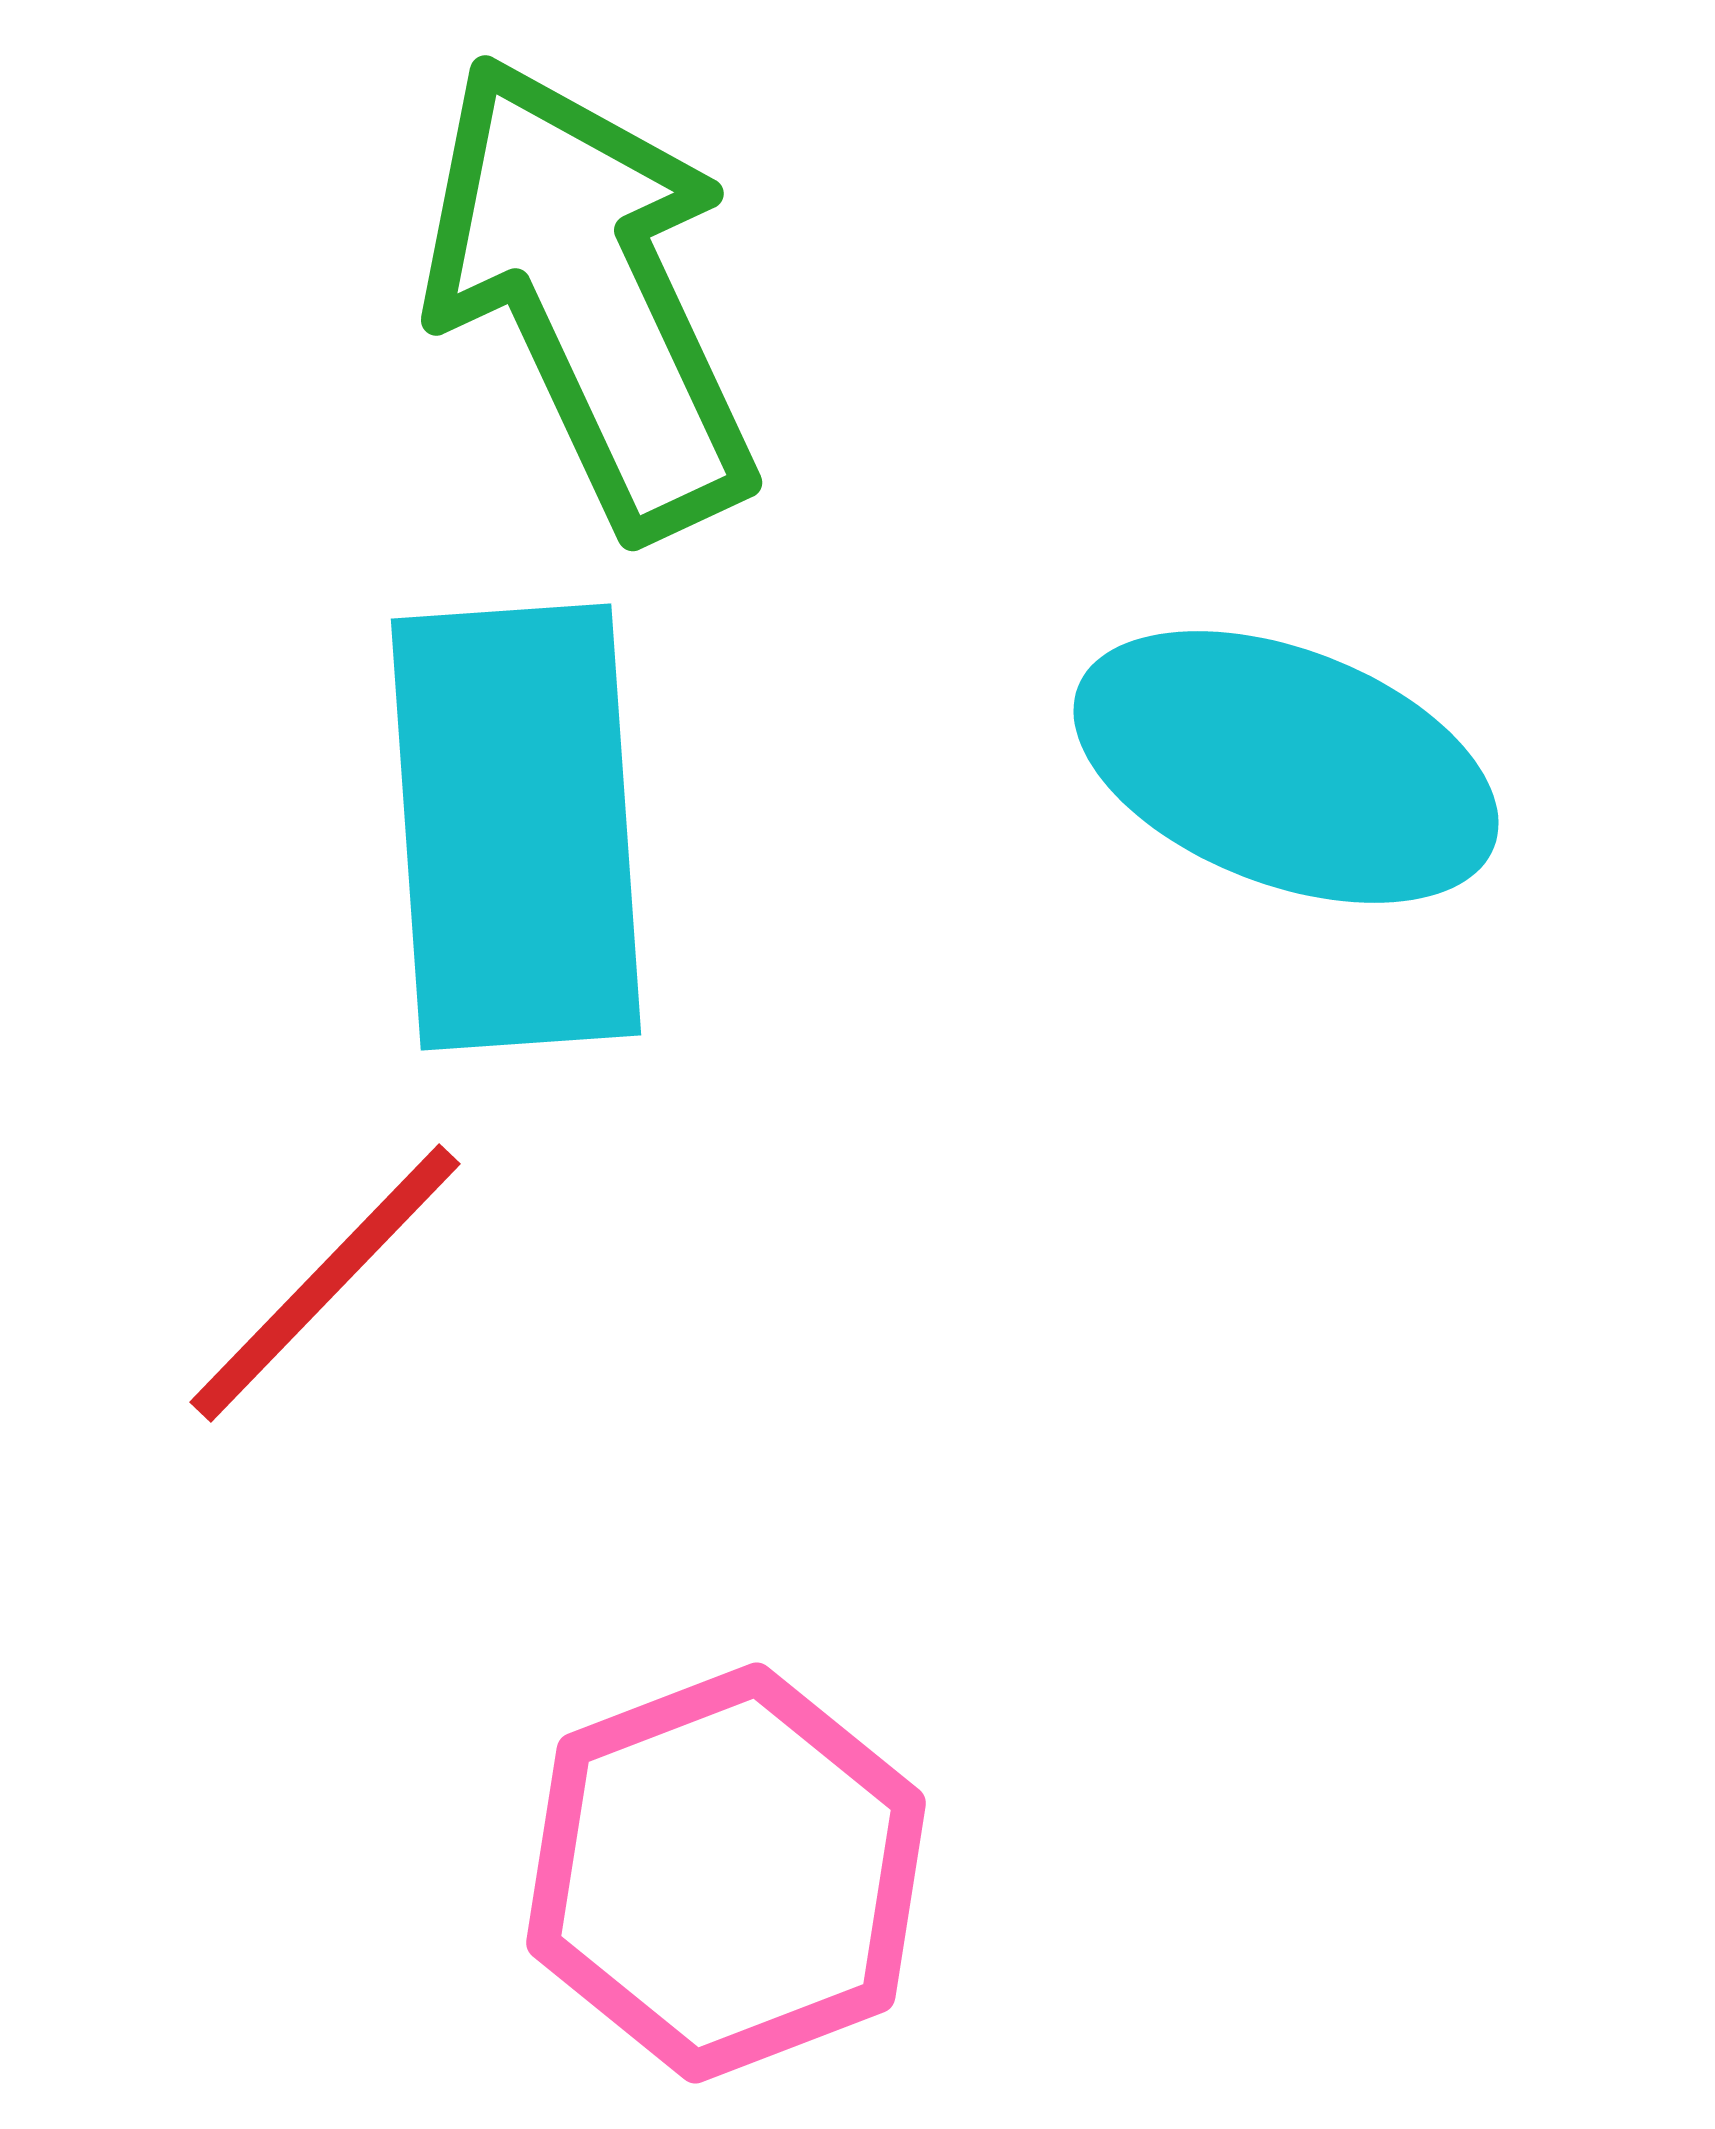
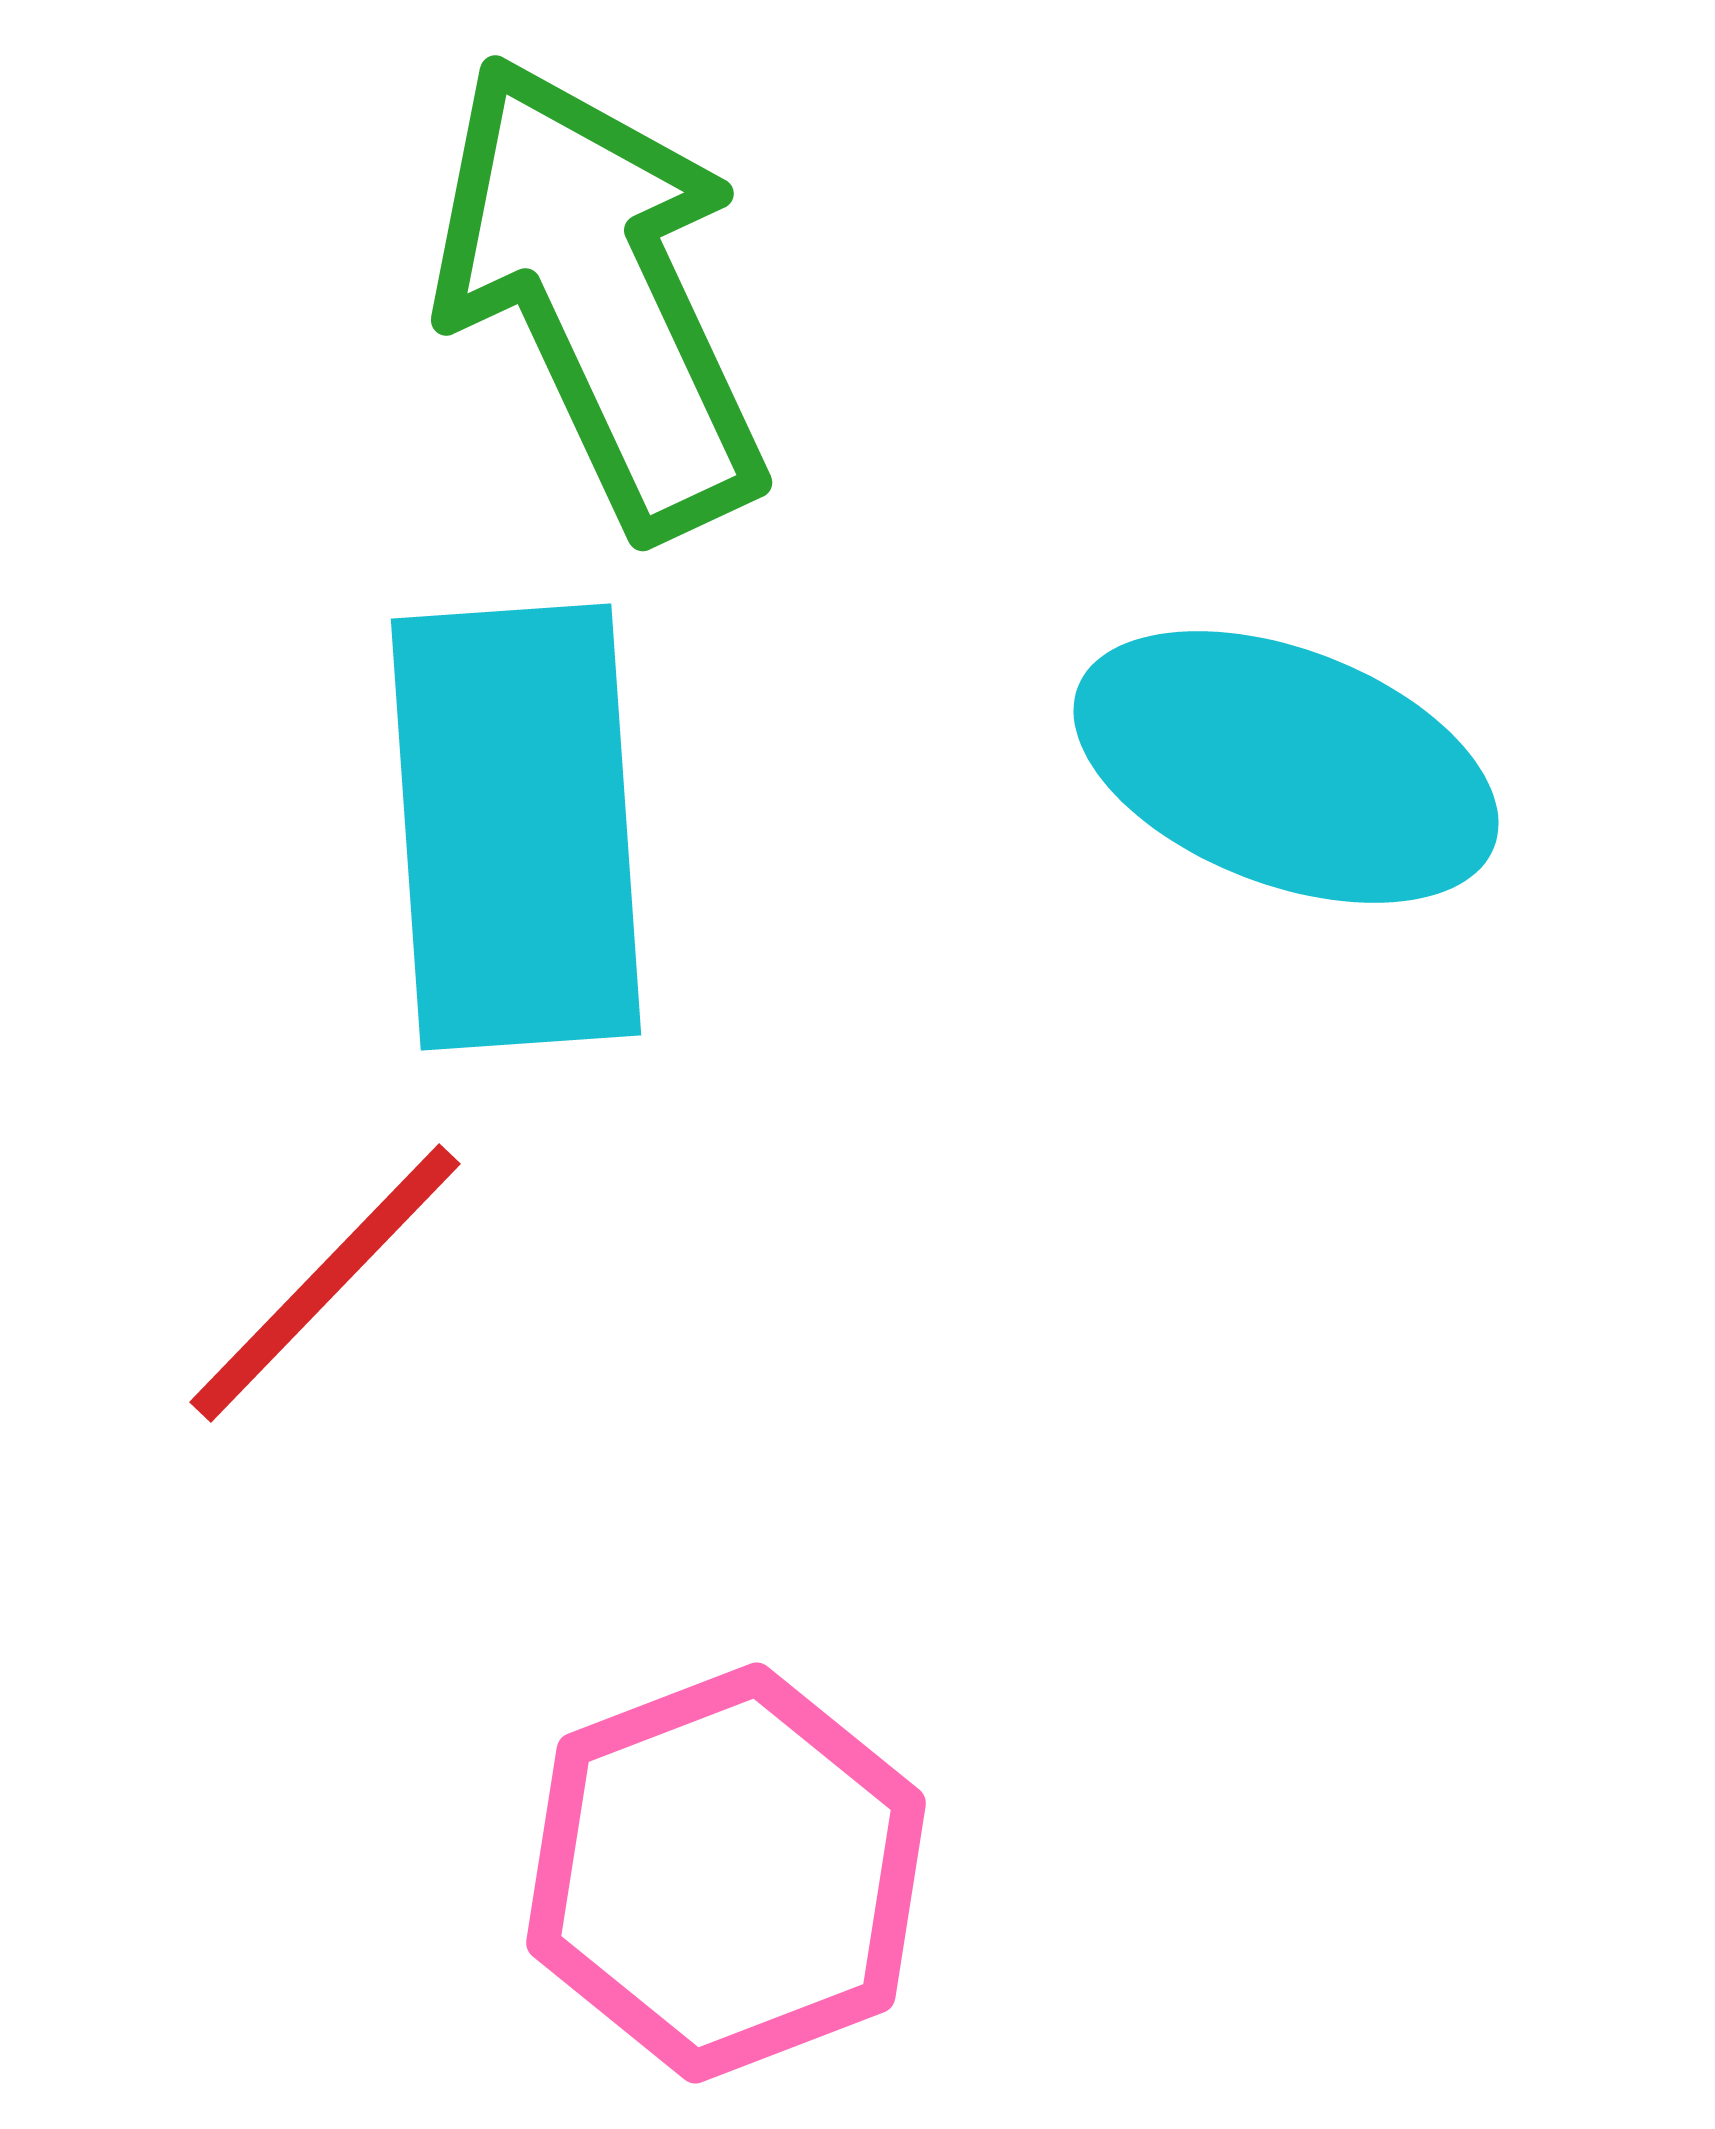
green arrow: moved 10 px right
